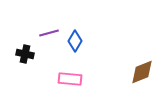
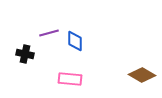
blue diamond: rotated 30 degrees counterclockwise
brown diamond: moved 3 px down; rotated 52 degrees clockwise
